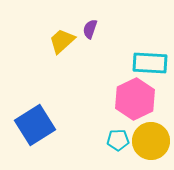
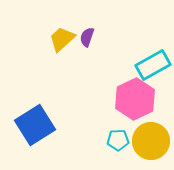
purple semicircle: moved 3 px left, 8 px down
yellow trapezoid: moved 2 px up
cyan rectangle: moved 3 px right, 2 px down; rotated 32 degrees counterclockwise
